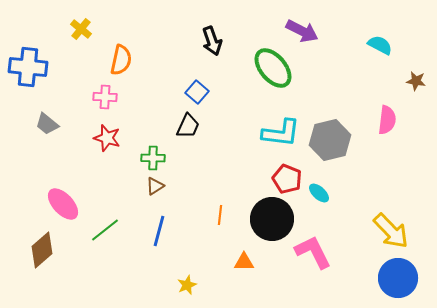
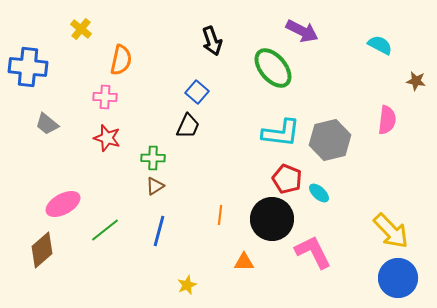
pink ellipse: rotated 76 degrees counterclockwise
